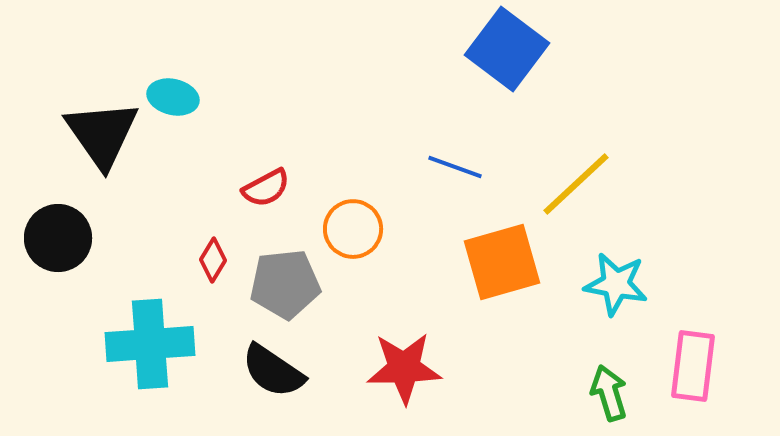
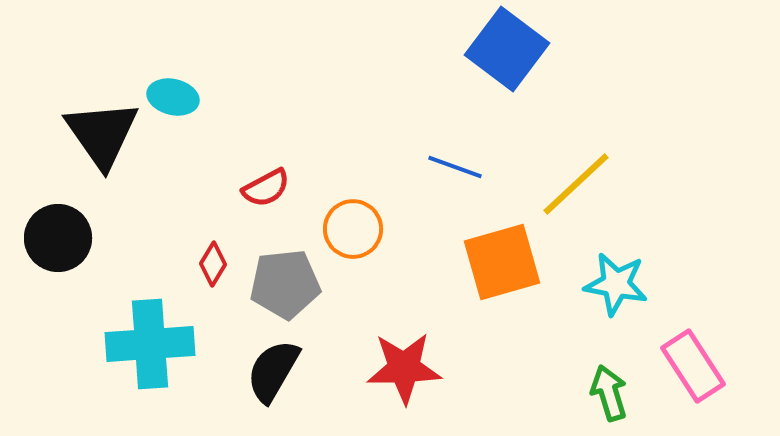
red diamond: moved 4 px down
pink rectangle: rotated 40 degrees counterclockwise
black semicircle: rotated 86 degrees clockwise
